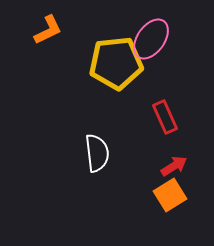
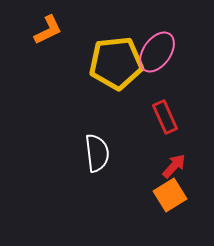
pink ellipse: moved 6 px right, 13 px down
red arrow: rotated 16 degrees counterclockwise
